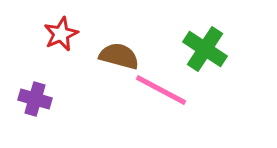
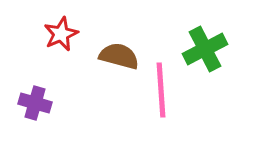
green cross: rotated 30 degrees clockwise
pink line: rotated 58 degrees clockwise
purple cross: moved 4 px down
